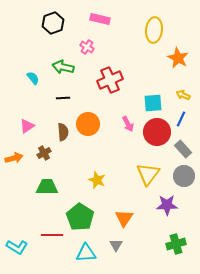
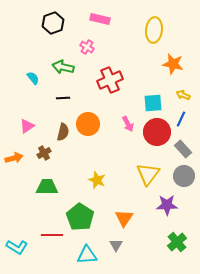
orange star: moved 5 px left, 6 px down; rotated 15 degrees counterclockwise
brown semicircle: rotated 18 degrees clockwise
green cross: moved 1 px right, 2 px up; rotated 24 degrees counterclockwise
cyan triangle: moved 1 px right, 2 px down
